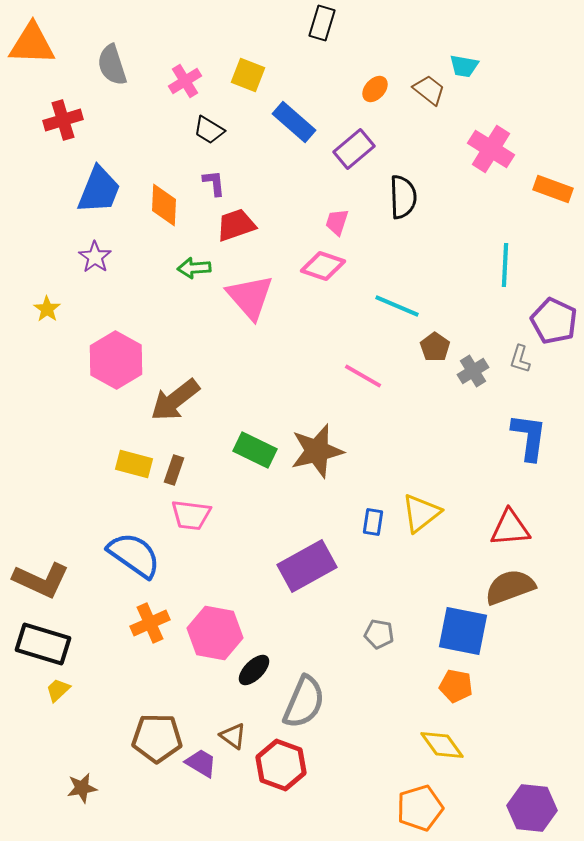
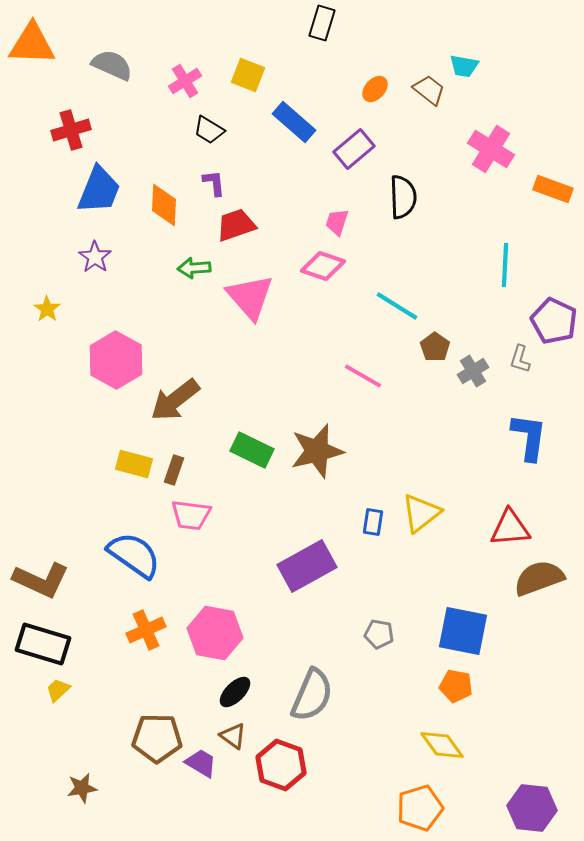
gray semicircle at (112, 65): rotated 132 degrees clockwise
red cross at (63, 120): moved 8 px right, 10 px down
cyan line at (397, 306): rotated 9 degrees clockwise
green rectangle at (255, 450): moved 3 px left
brown semicircle at (510, 587): moved 29 px right, 9 px up
orange cross at (150, 623): moved 4 px left, 7 px down
black ellipse at (254, 670): moved 19 px left, 22 px down
gray semicircle at (304, 702): moved 8 px right, 7 px up
